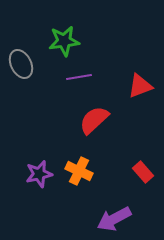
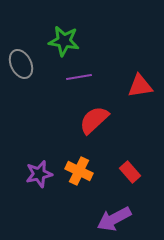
green star: rotated 16 degrees clockwise
red triangle: rotated 12 degrees clockwise
red rectangle: moved 13 px left
